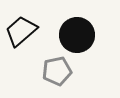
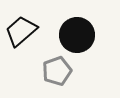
gray pentagon: rotated 8 degrees counterclockwise
